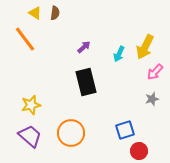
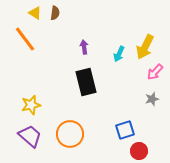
purple arrow: rotated 56 degrees counterclockwise
orange circle: moved 1 px left, 1 px down
